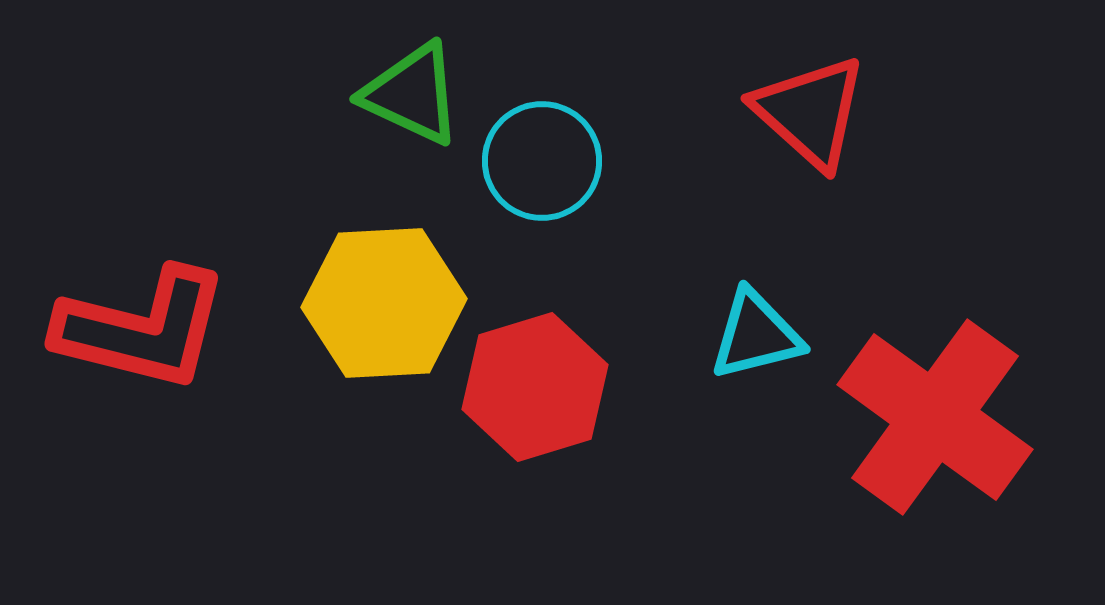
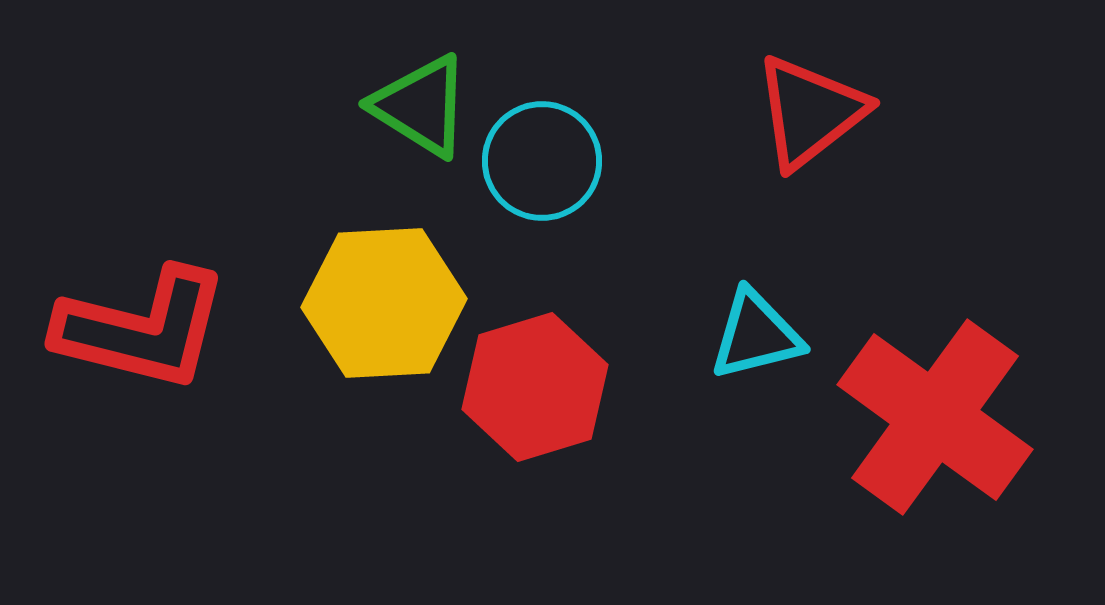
green triangle: moved 9 px right, 12 px down; rotated 7 degrees clockwise
red triangle: rotated 40 degrees clockwise
